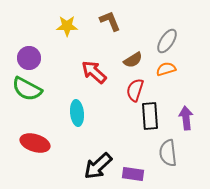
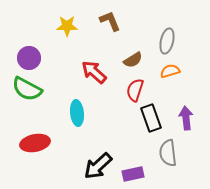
gray ellipse: rotated 20 degrees counterclockwise
orange semicircle: moved 4 px right, 2 px down
black rectangle: moved 1 px right, 2 px down; rotated 16 degrees counterclockwise
red ellipse: rotated 28 degrees counterclockwise
purple rectangle: rotated 20 degrees counterclockwise
